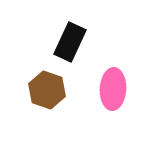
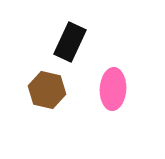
brown hexagon: rotated 6 degrees counterclockwise
